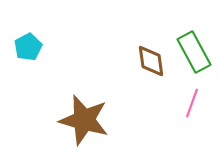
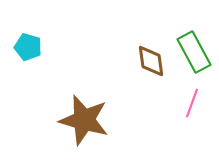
cyan pentagon: rotated 28 degrees counterclockwise
